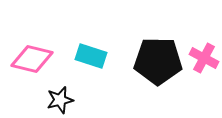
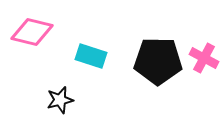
pink diamond: moved 27 px up
